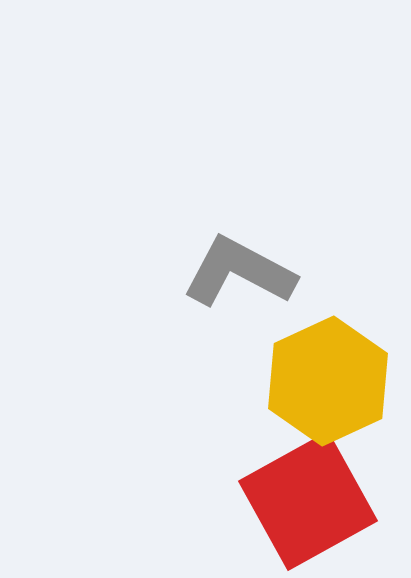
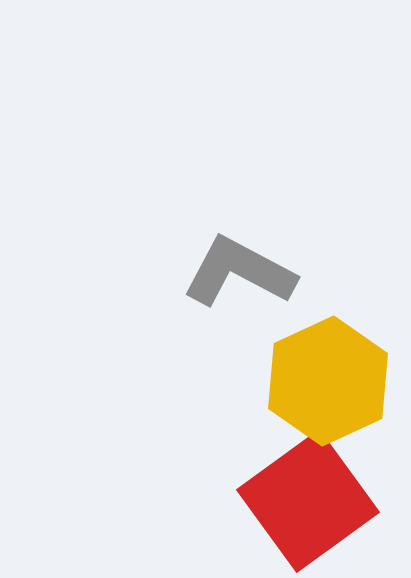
red square: rotated 7 degrees counterclockwise
